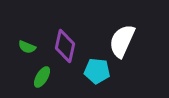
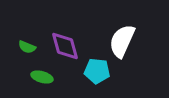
purple diamond: rotated 28 degrees counterclockwise
green ellipse: rotated 75 degrees clockwise
